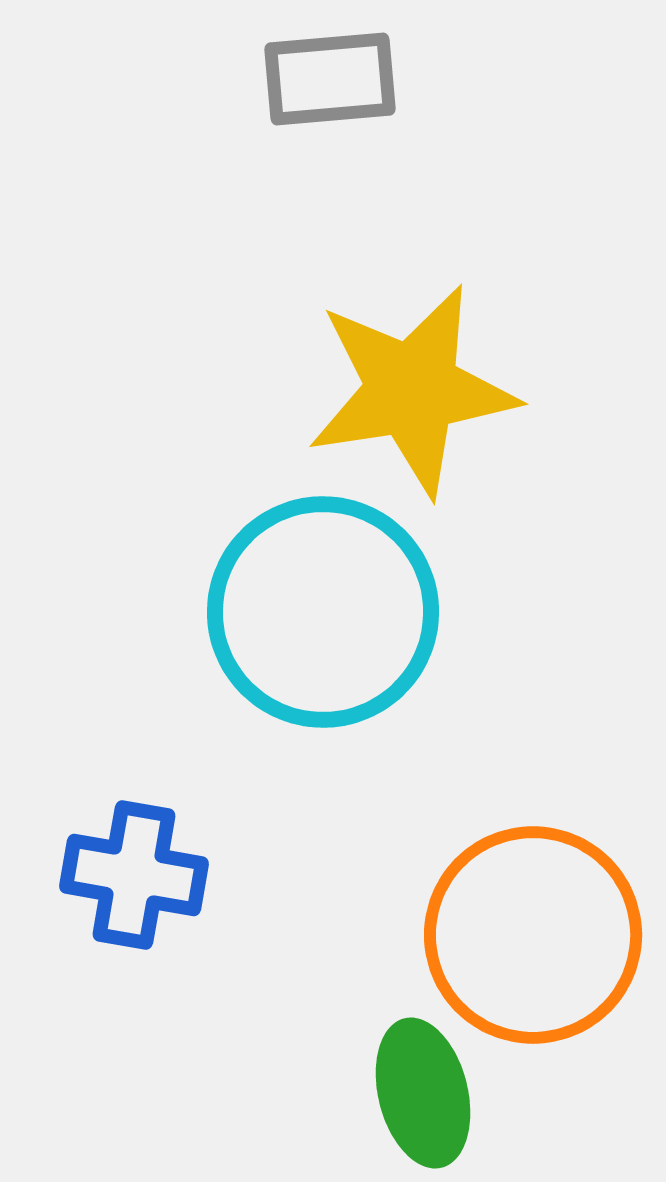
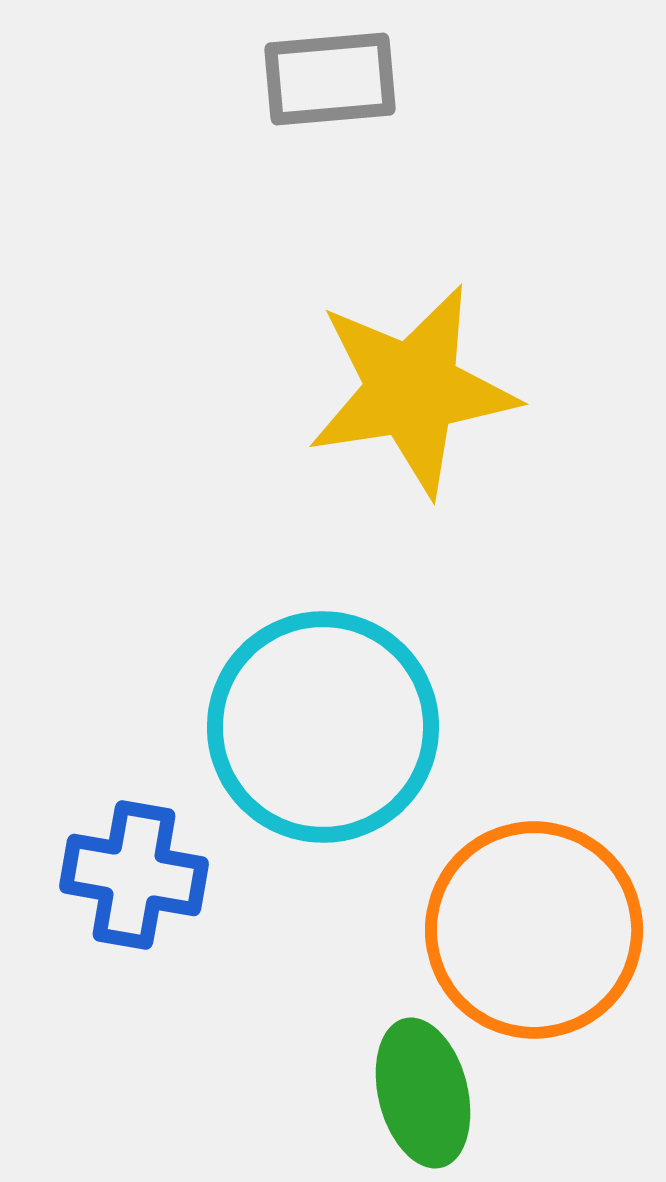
cyan circle: moved 115 px down
orange circle: moved 1 px right, 5 px up
